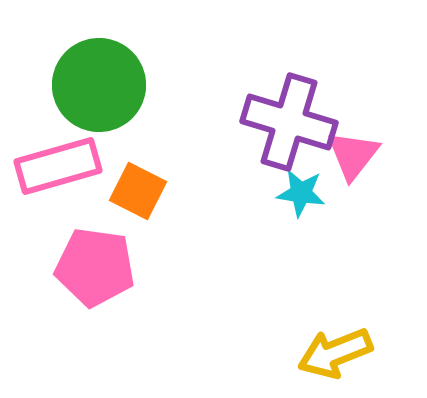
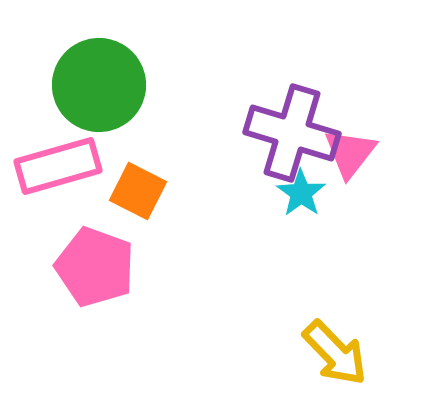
purple cross: moved 3 px right, 11 px down
pink triangle: moved 3 px left, 2 px up
cyan star: rotated 27 degrees clockwise
pink pentagon: rotated 12 degrees clockwise
yellow arrow: rotated 112 degrees counterclockwise
